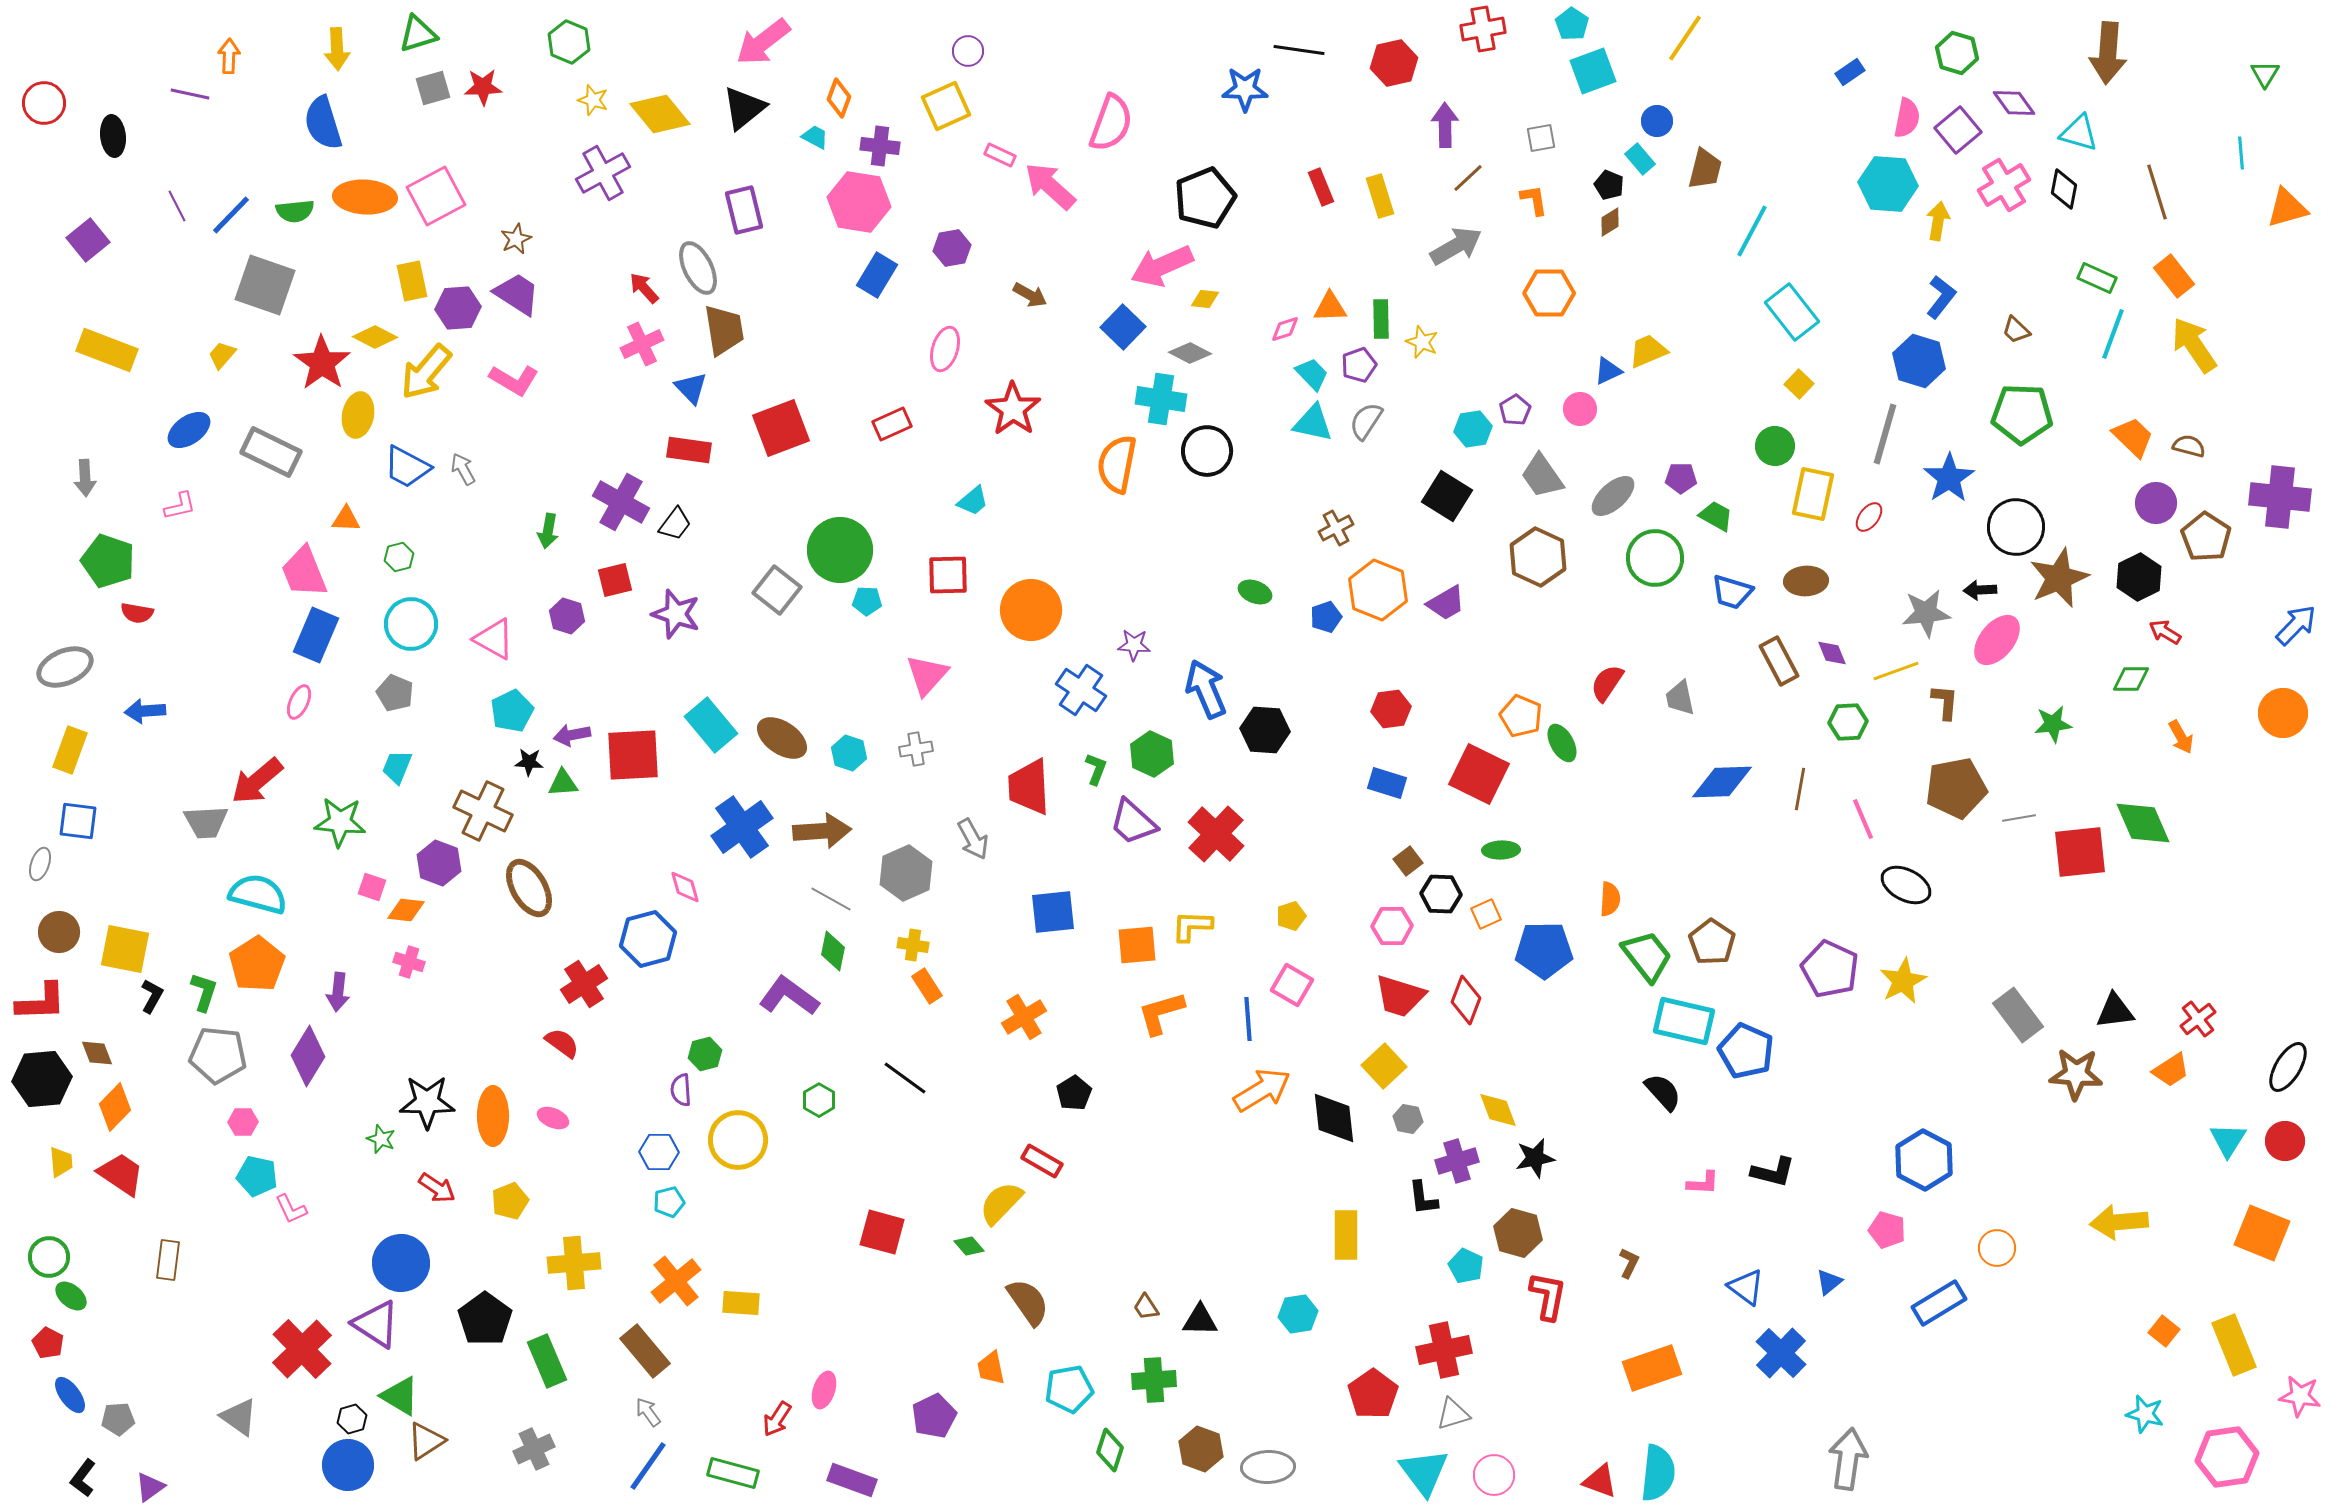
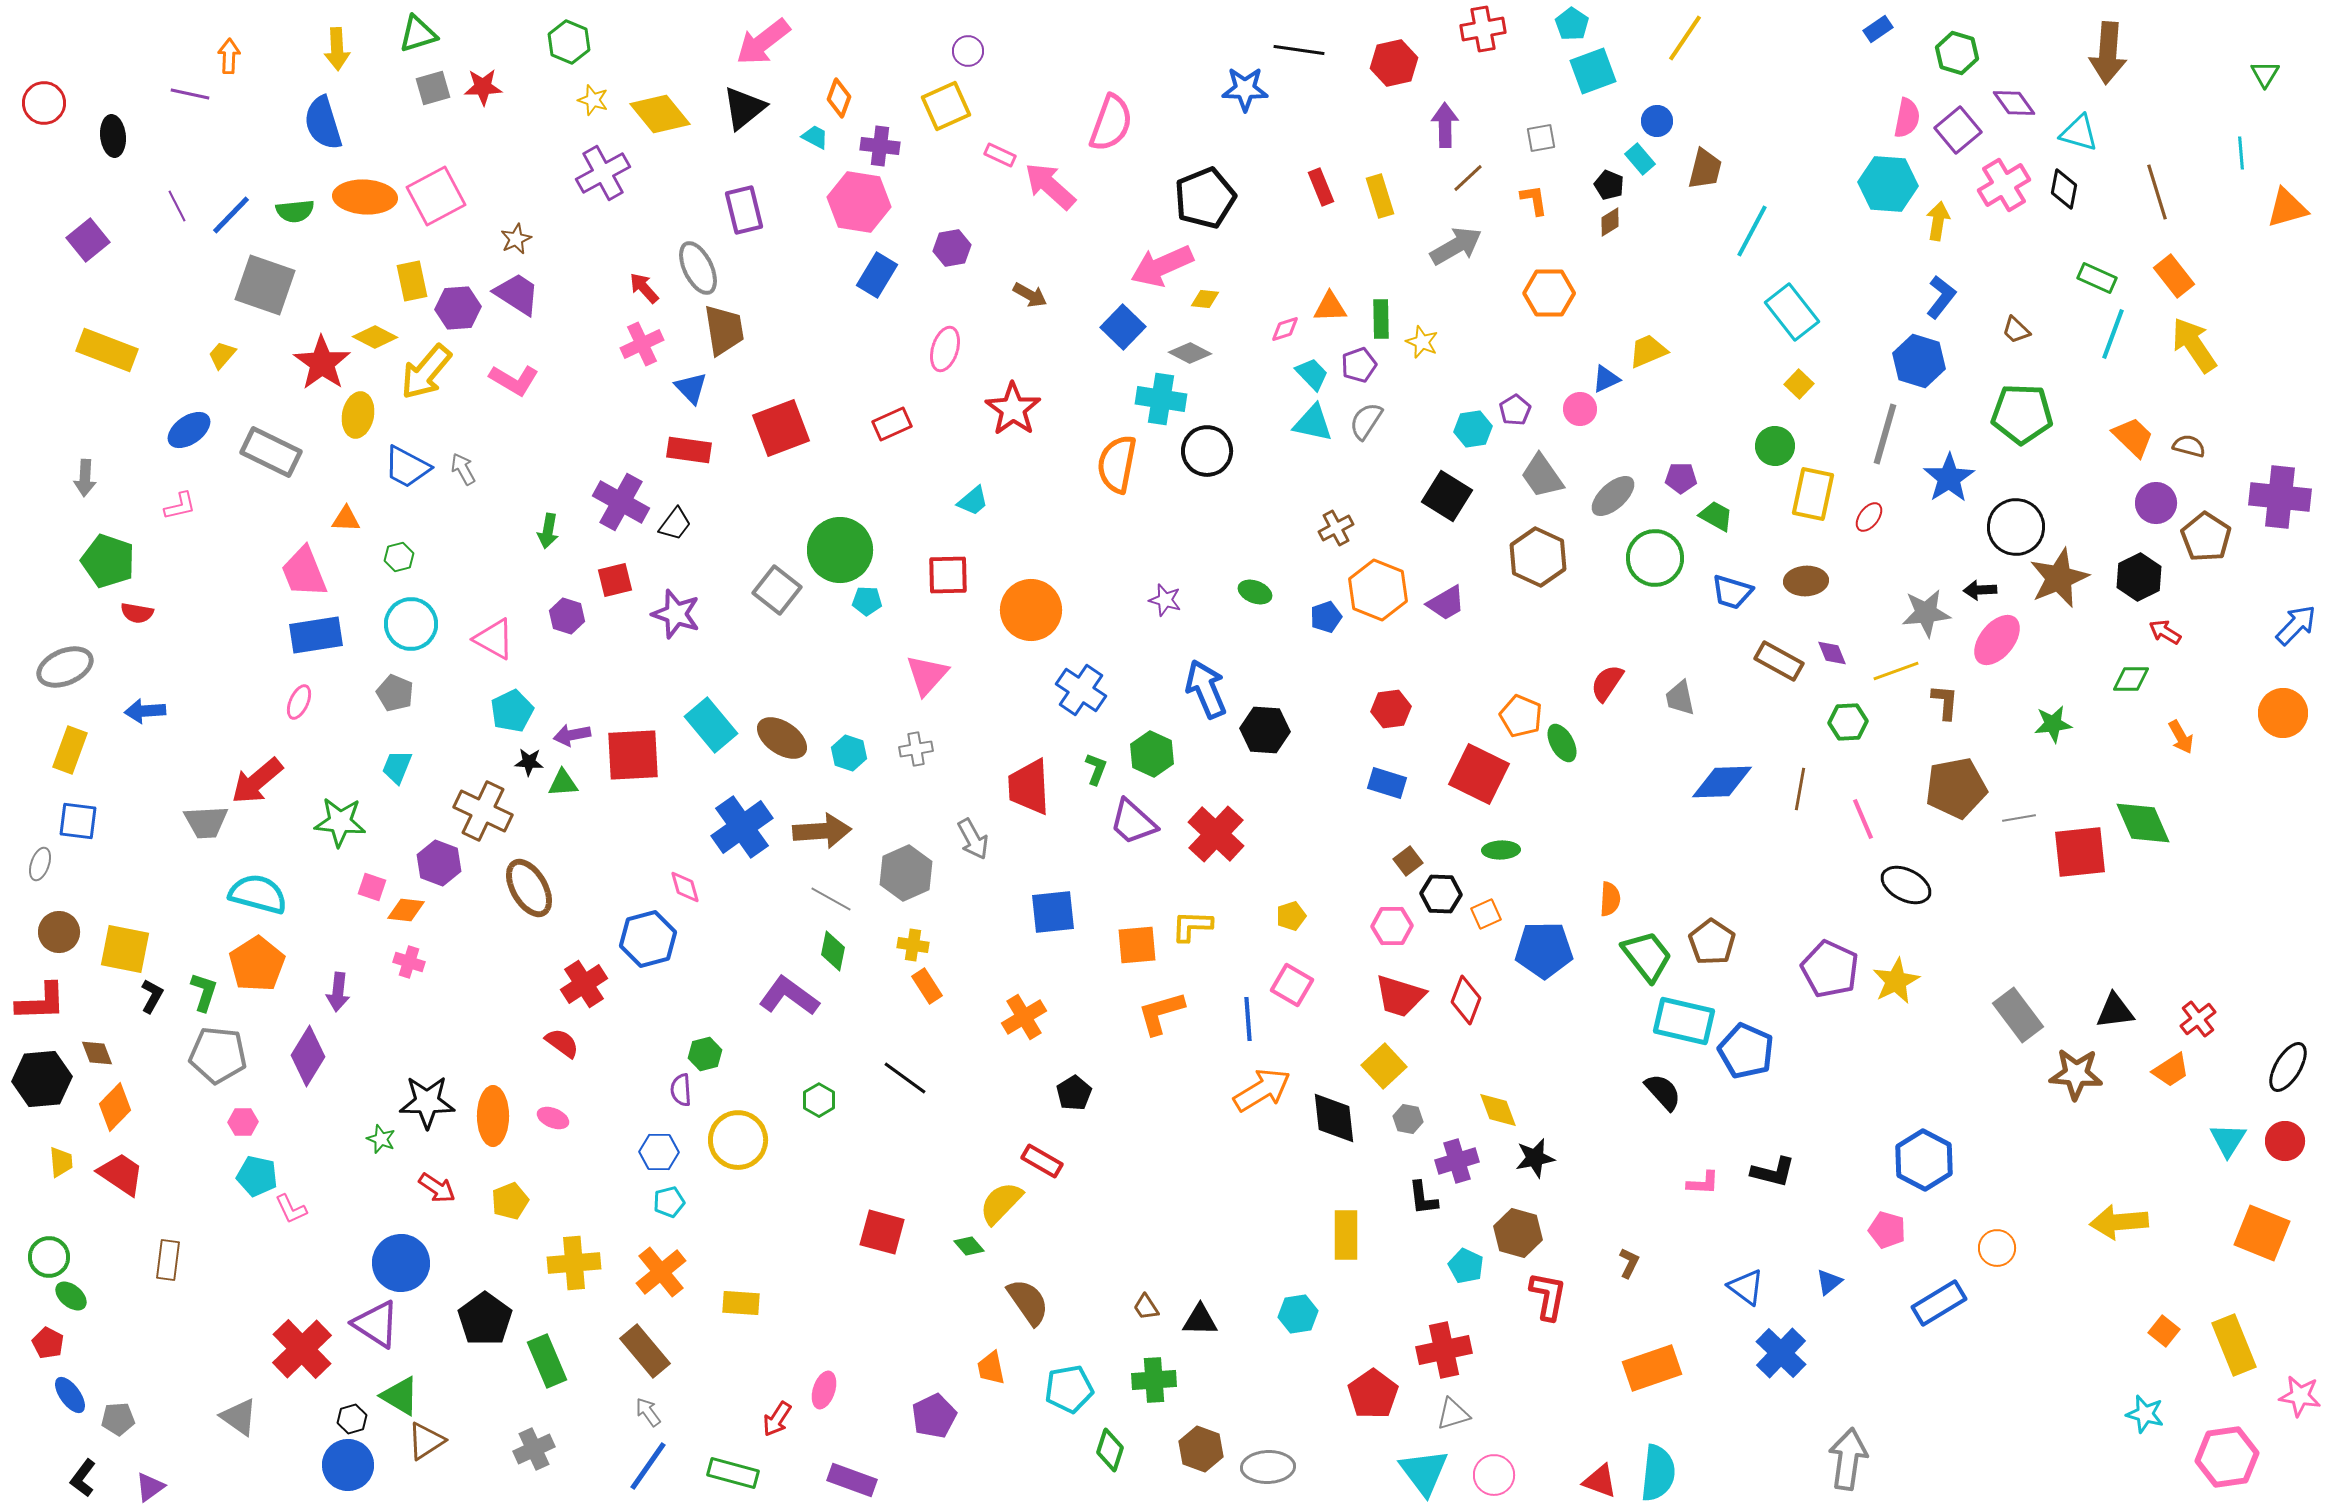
blue rectangle at (1850, 72): moved 28 px right, 43 px up
blue triangle at (1608, 371): moved 2 px left, 8 px down
gray arrow at (85, 478): rotated 6 degrees clockwise
blue rectangle at (316, 635): rotated 58 degrees clockwise
purple star at (1134, 645): moved 31 px right, 45 px up; rotated 12 degrees clockwise
brown rectangle at (1779, 661): rotated 33 degrees counterclockwise
yellow star at (1903, 981): moved 7 px left
orange cross at (676, 1281): moved 15 px left, 9 px up
